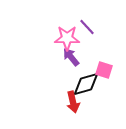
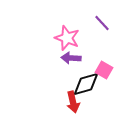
purple line: moved 15 px right, 4 px up
pink star: rotated 20 degrees clockwise
purple arrow: moved 1 px down; rotated 48 degrees counterclockwise
pink square: rotated 12 degrees clockwise
